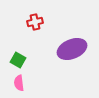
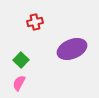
green square: moved 3 px right; rotated 14 degrees clockwise
pink semicircle: rotated 35 degrees clockwise
